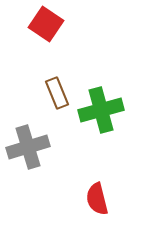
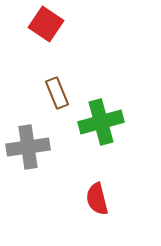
green cross: moved 12 px down
gray cross: rotated 9 degrees clockwise
